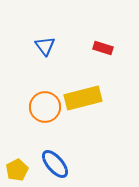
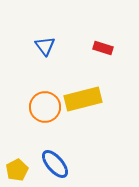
yellow rectangle: moved 1 px down
